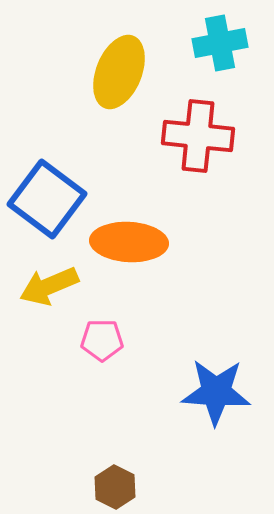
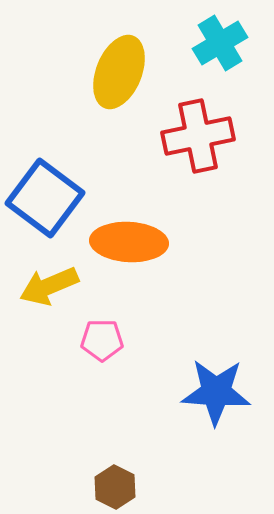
cyan cross: rotated 20 degrees counterclockwise
red cross: rotated 18 degrees counterclockwise
blue square: moved 2 px left, 1 px up
